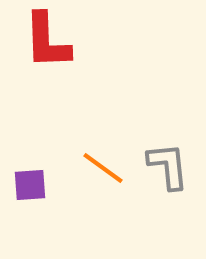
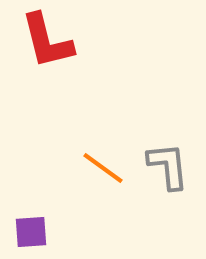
red L-shape: rotated 12 degrees counterclockwise
purple square: moved 1 px right, 47 px down
